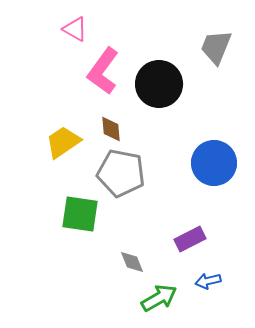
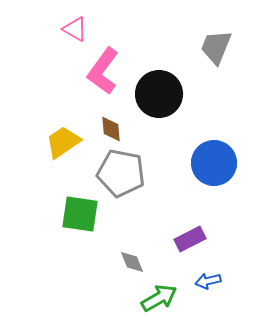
black circle: moved 10 px down
